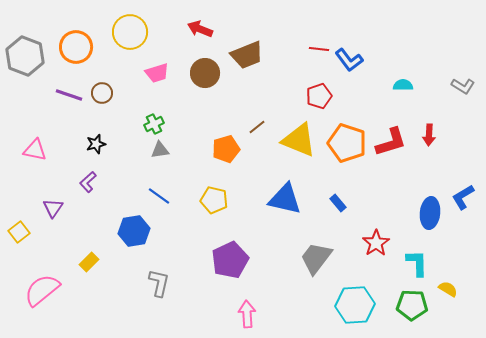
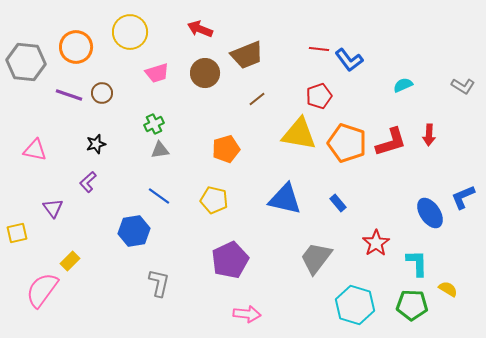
gray hexagon at (25, 56): moved 1 px right, 6 px down; rotated 15 degrees counterclockwise
cyan semicircle at (403, 85): rotated 24 degrees counterclockwise
brown line at (257, 127): moved 28 px up
yellow triangle at (299, 140): moved 6 px up; rotated 12 degrees counterclockwise
blue L-shape at (463, 197): rotated 8 degrees clockwise
purple triangle at (53, 208): rotated 10 degrees counterclockwise
blue ellipse at (430, 213): rotated 40 degrees counterclockwise
yellow square at (19, 232): moved 2 px left, 1 px down; rotated 25 degrees clockwise
yellow rectangle at (89, 262): moved 19 px left, 1 px up
pink semicircle at (42, 290): rotated 15 degrees counterclockwise
cyan hexagon at (355, 305): rotated 21 degrees clockwise
pink arrow at (247, 314): rotated 100 degrees clockwise
